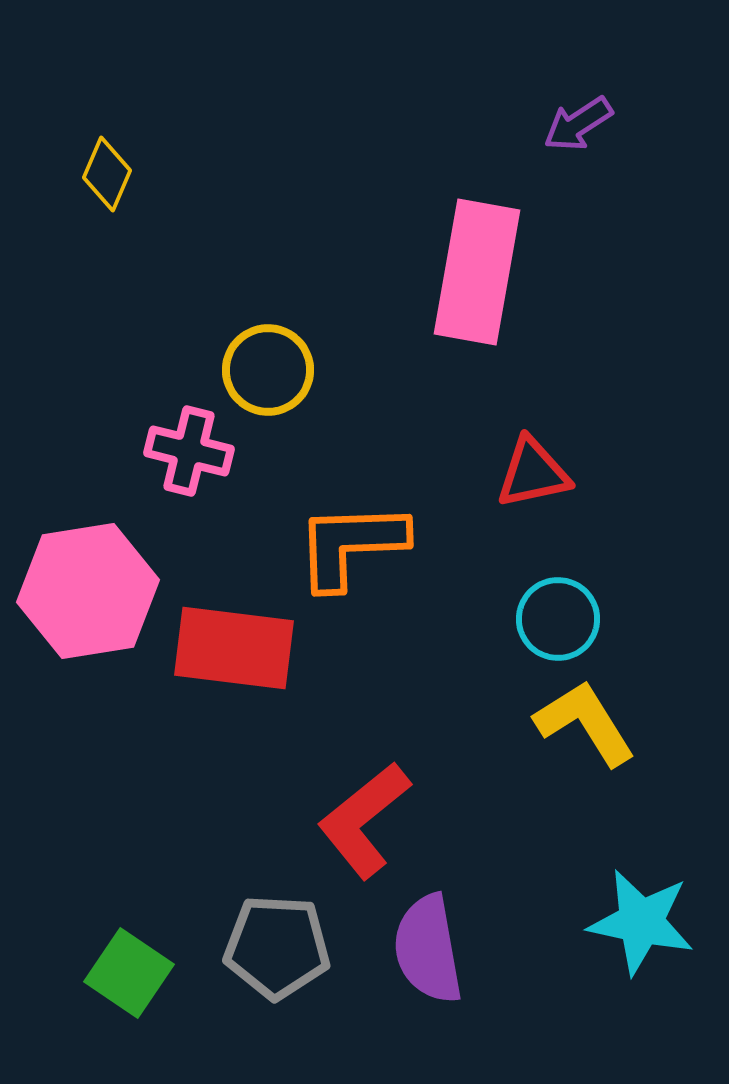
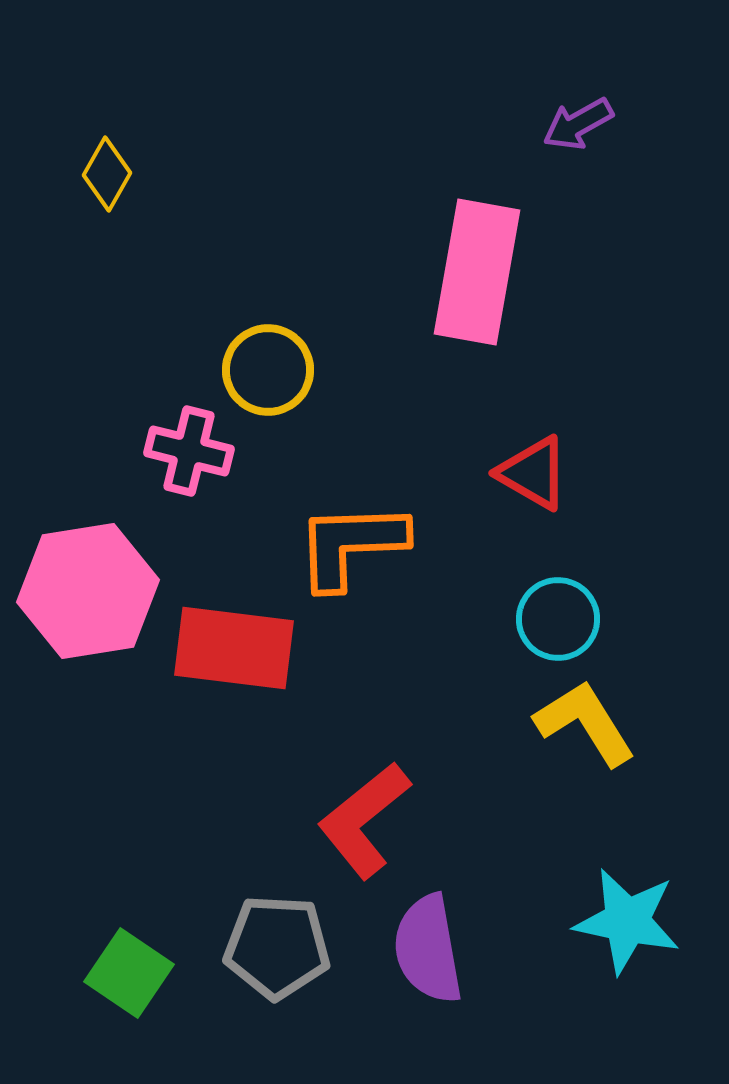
purple arrow: rotated 4 degrees clockwise
yellow diamond: rotated 6 degrees clockwise
red triangle: rotated 42 degrees clockwise
cyan star: moved 14 px left, 1 px up
